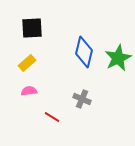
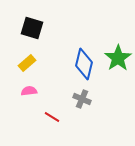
black square: rotated 20 degrees clockwise
blue diamond: moved 12 px down
green star: rotated 8 degrees counterclockwise
